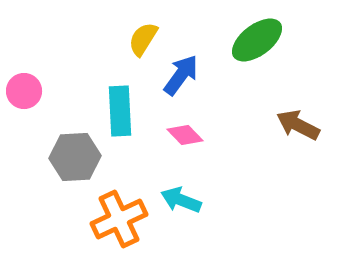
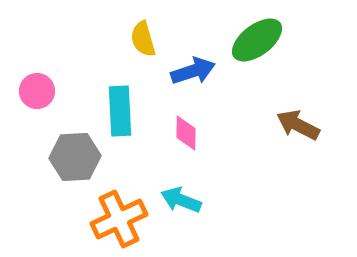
yellow semicircle: rotated 48 degrees counterclockwise
blue arrow: moved 12 px right, 4 px up; rotated 36 degrees clockwise
pink circle: moved 13 px right
pink diamond: moved 1 px right, 2 px up; rotated 45 degrees clockwise
